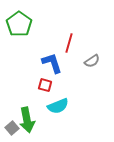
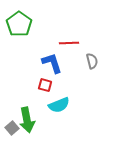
red line: rotated 72 degrees clockwise
gray semicircle: rotated 70 degrees counterclockwise
cyan semicircle: moved 1 px right, 1 px up
